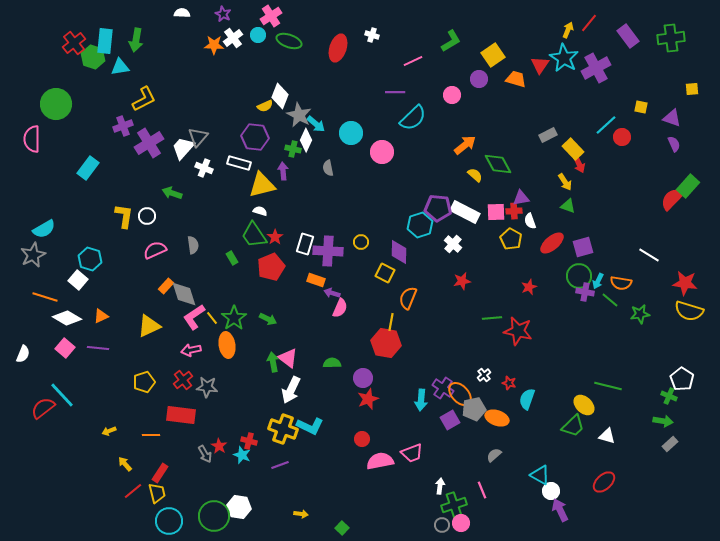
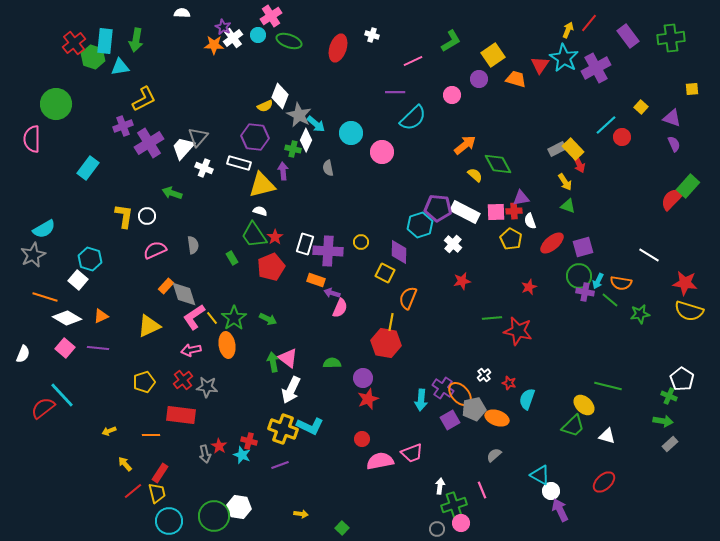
purple star at (223, 14): moved 13 px down
yellow square at (641, 107): rotated 32 degrees clockwise
gray rectangle at (548, 135): moved 9 px right, 14 px down
gray arrow at (205, 454): rotated 18 degrees clockwise
gray circle at (442, 525): moved 5 px left, 4 px down
